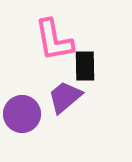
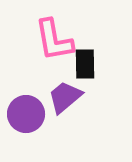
black rectangle: moved 2 px up
purple circle: moved 4 px right
